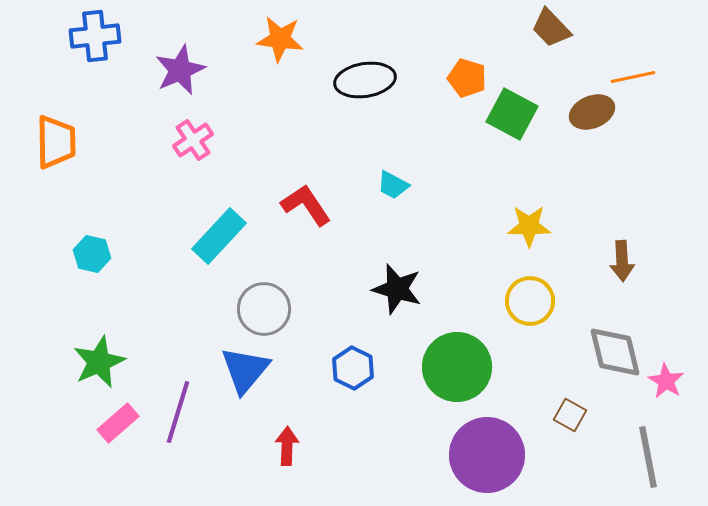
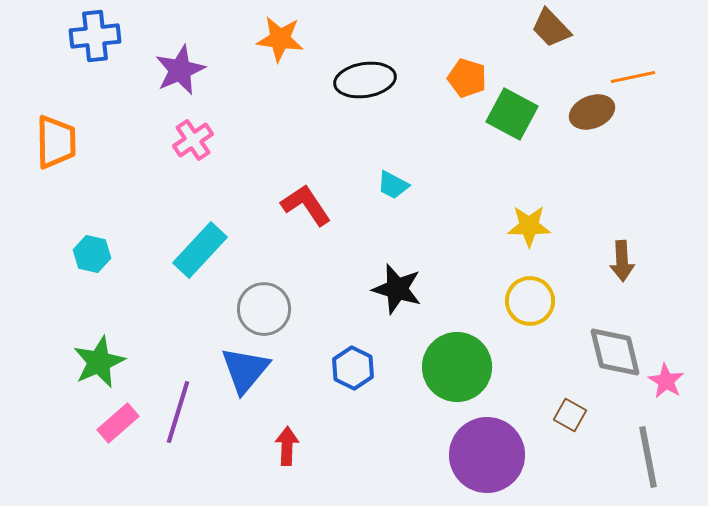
cyan rectangle: moved 19 px left, 14 px down
